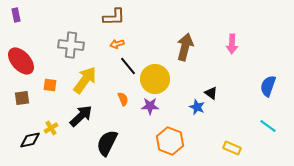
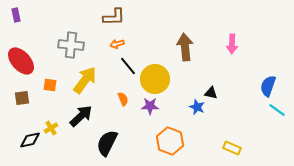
brown arrow: rotated 20 degrees counterclockwise
black triangle: rotated 24 degrees counterclockwise
cyan line: moved 9 px right, 16 px up
